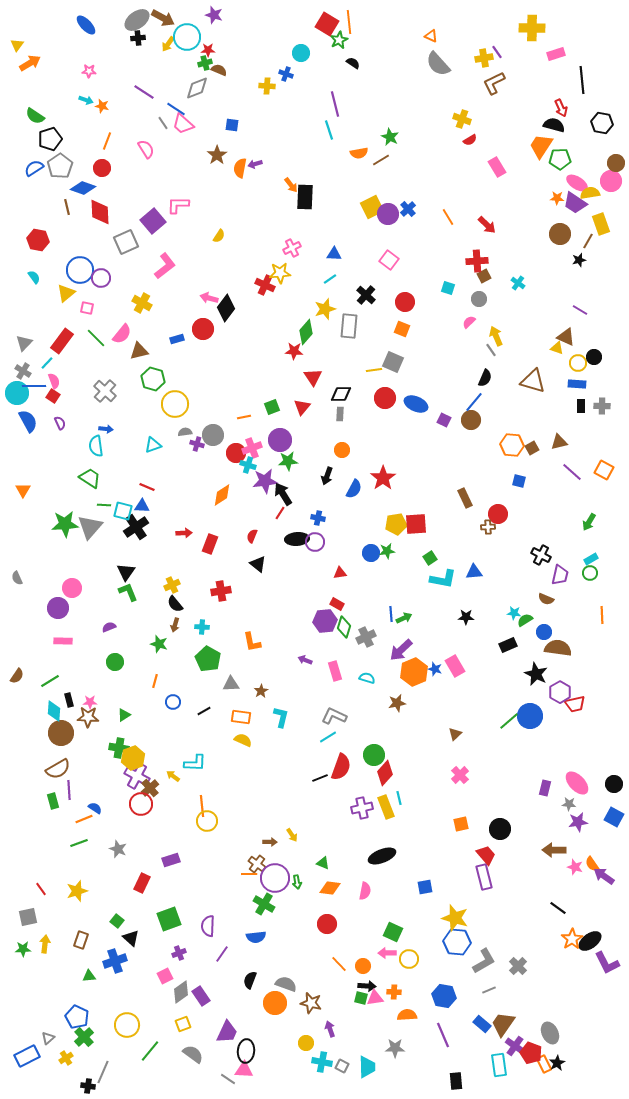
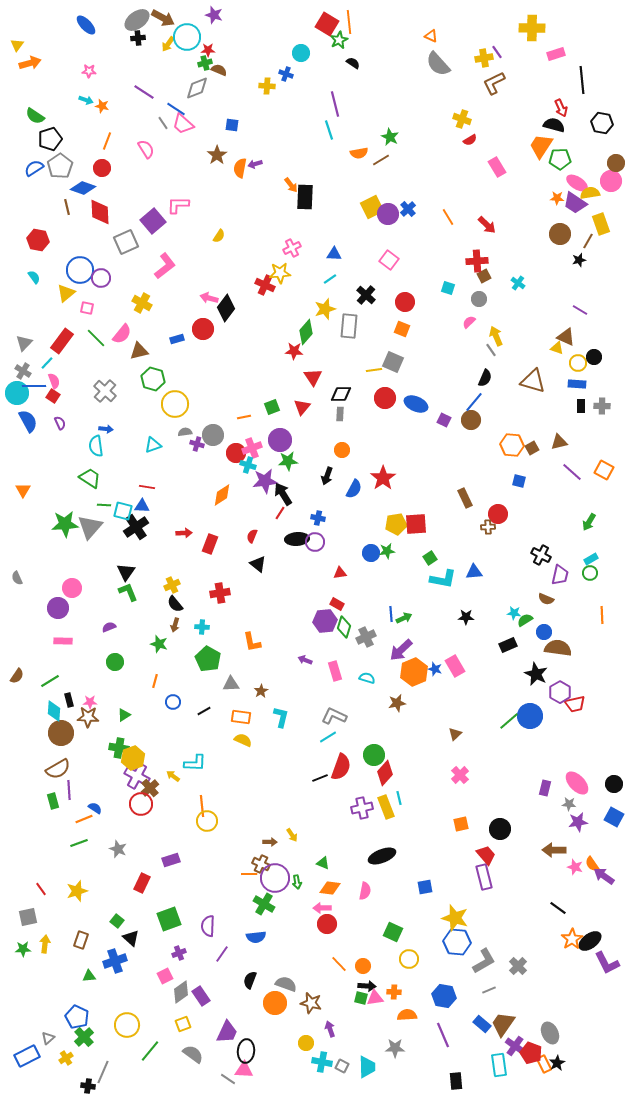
orange arrow at (30, 63): rotated 15 degrees clockwise
red line at (147, 487): rotated 14 degrees counterclockwise
red cross at (221, 591): moved 1 px left, 2 px down
brown cross at (257, 864): moved 4 px right; rotated 12 degrees counterclockwise
pink arrow at (387, 953): moved 65 px left, 45 px up
